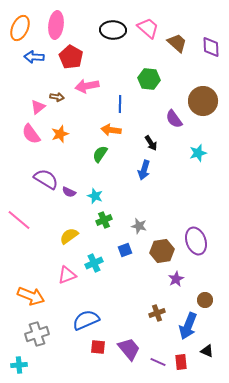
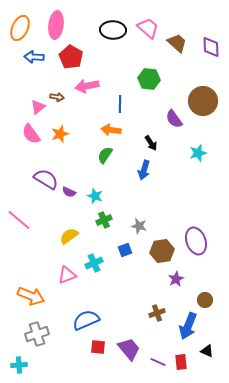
green semicircle at (100, 154): moved 5 px right, 1 px down
